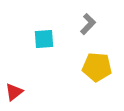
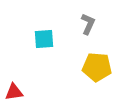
gray L-shape: rotated 20 degrees counterclockwise
red triangle: rotated 30 degrees clockwise
